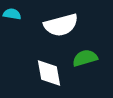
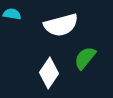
green semicircle: rotated 35 degrees counterclockwise
white diamond: rotated 44 degrees clockwise
